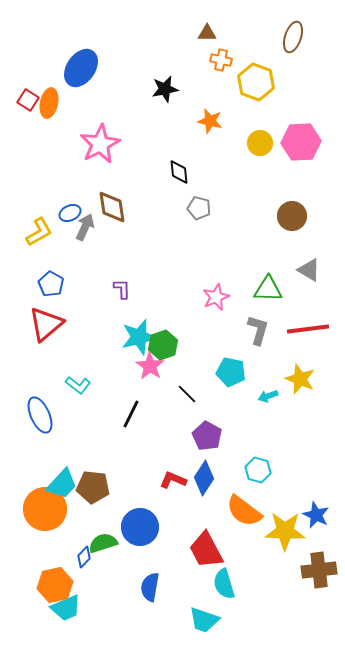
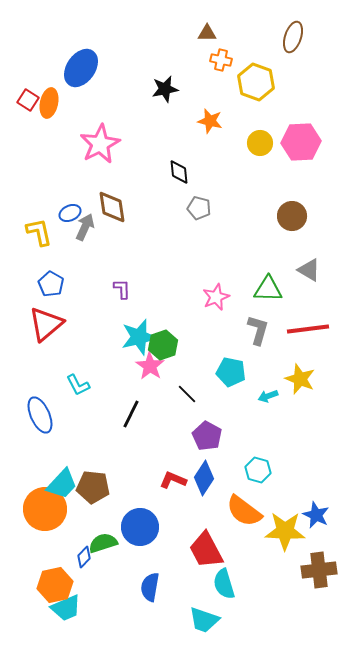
yellow L-shape at (39, 232): rotated 72 degrees counterclockwise
cyan L-shape at (78, 385): rotated 25 degrees clockwise
